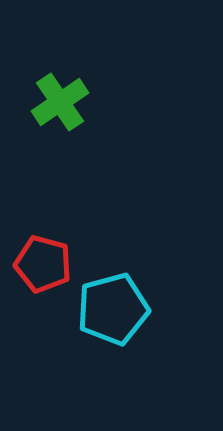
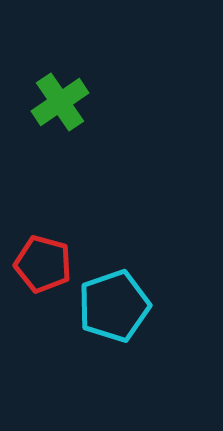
cyan pentagon: moved 1 px right, 3 px up; rotated 4 degrees counterclockwise
